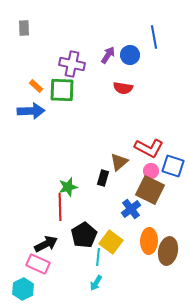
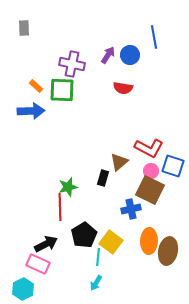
blue cross: rotated 24 degrees clockwise
